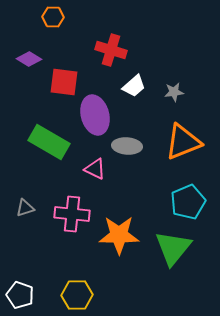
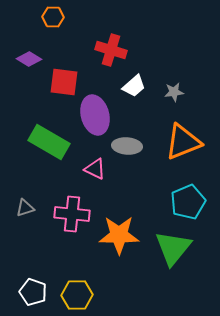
white pentagon: moved 13 px right, 3 px up
